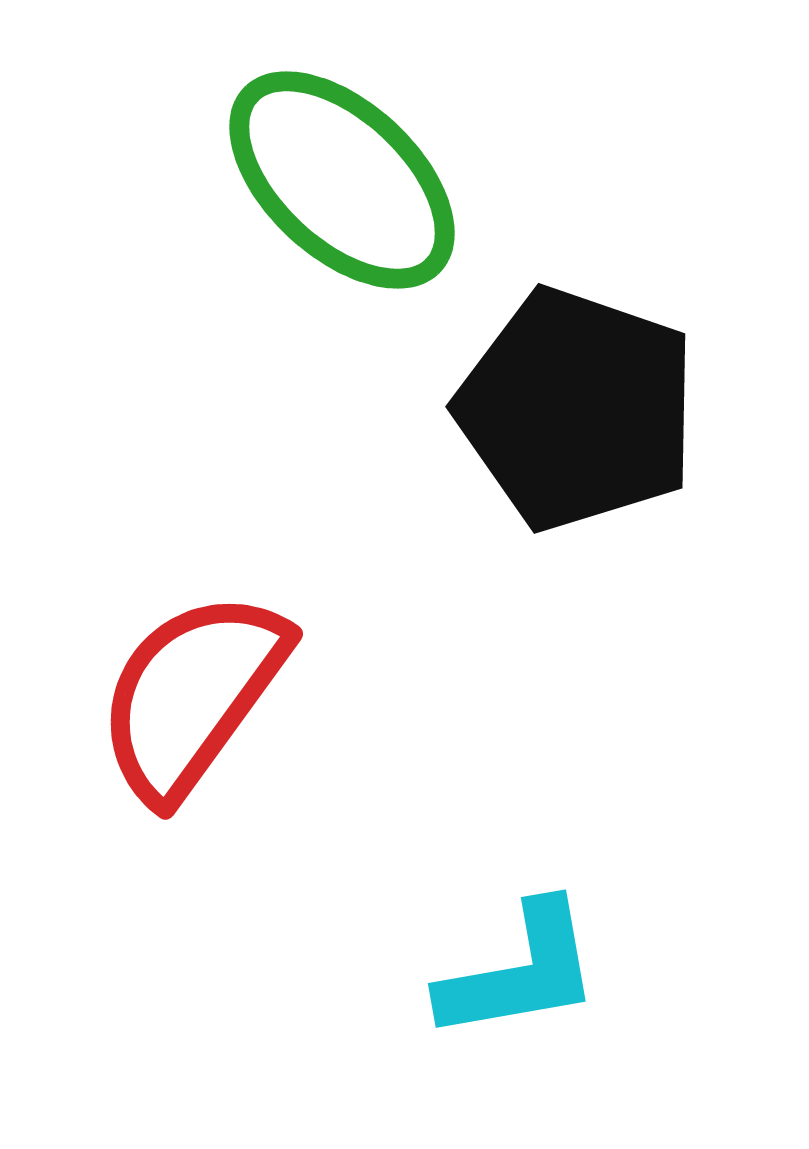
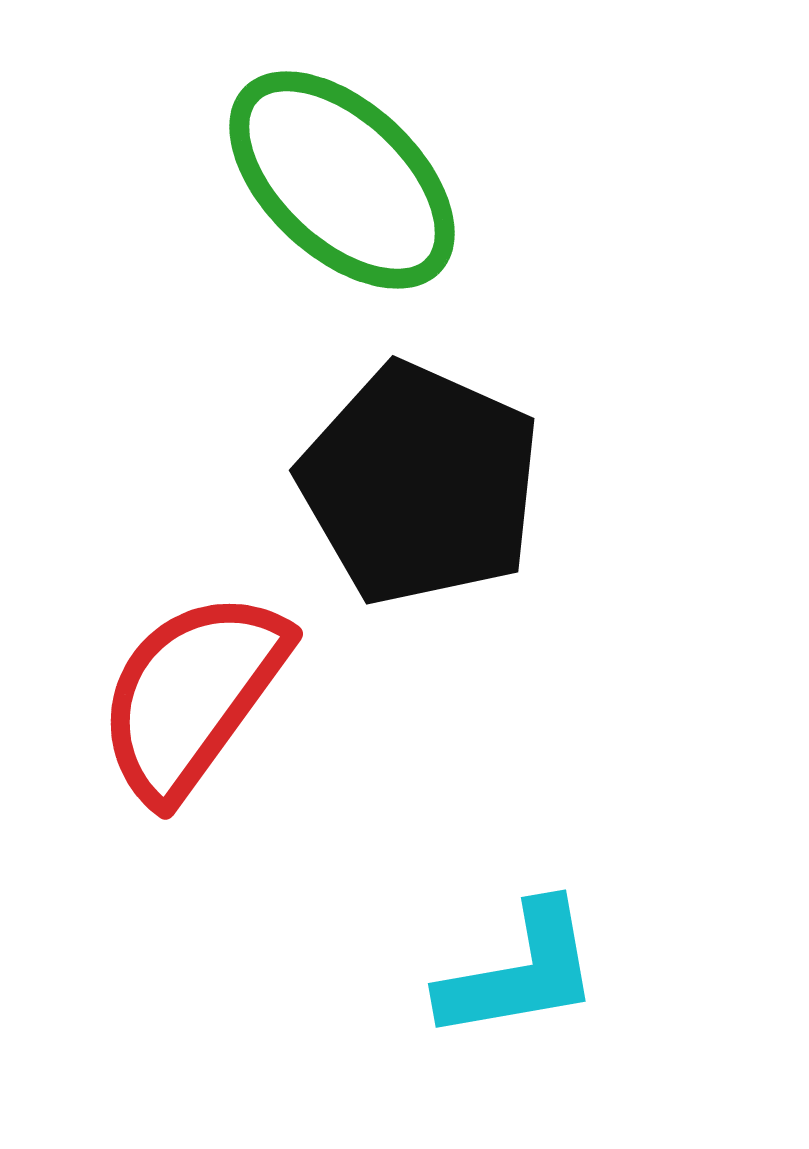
black pentagon: moved 157 px left, 75 px down; rotated 5 degrees clockwise
